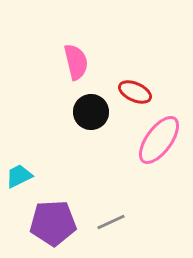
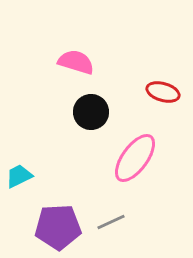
pink semicircle: rotated 60 degrees counterclockwise
red ellipse: moved 28 px right; rotated 8 degrees counterclockwise
pink ellipse: moved 24 px left, 18 px down
purple pentagon: moved 5 px right, 4 px down
